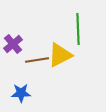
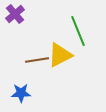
green line: moved 2 px down; rotated 20 degrees counterclockwise
purple cross: moved 2 px right, 30 px up
